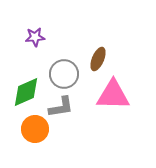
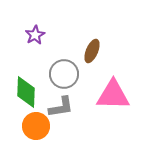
purple star: moved 2 px up; rotated 24 degrees counterclockwise
brown ellipse: moved 6 px left, 8 px up
green diamond: rotated 64 degrees counterclockwise
orange circle: moved 1 px right, 3 px up
